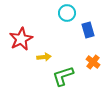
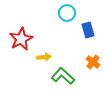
green L-shape: rotated 60 degrees clockwise
